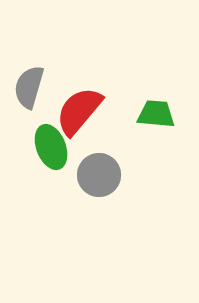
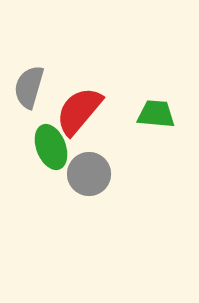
gray circle: moved 10 px left, 1 px up
